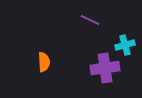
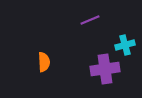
purple line: rotated 48 degrees counterclockwise
purple cross: moved 1 px down
